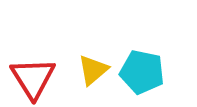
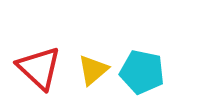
red triangle: moved 6 px right, 10 px up; rotated 15 degrees counterclockwise
